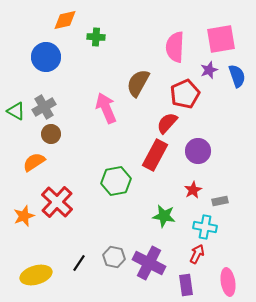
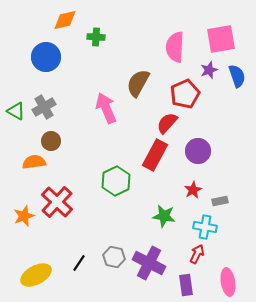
brown circle: moved 7 px down
orange semicircle: rotated 25 degrees clockwise
green hexagon: rotated 16 degrees counterclockwise
yellow ellipse: rotated 12 degrees counterclockwise
